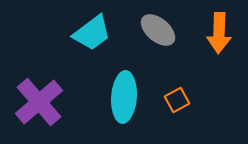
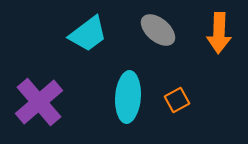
cyan trapezoid: moved 4 px left, 1 px down
cyan ellipse: moved 4 px right
